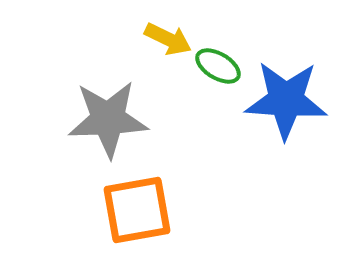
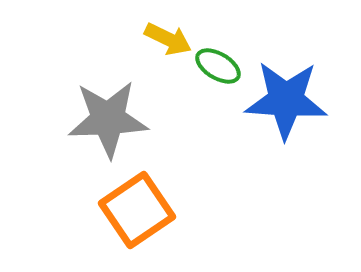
orange square: rotated 24 degrees counterclockwise
